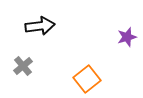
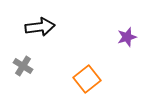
black arrow: moved 1 px down
gray cross: rotated 18 degrees counterclockwise
